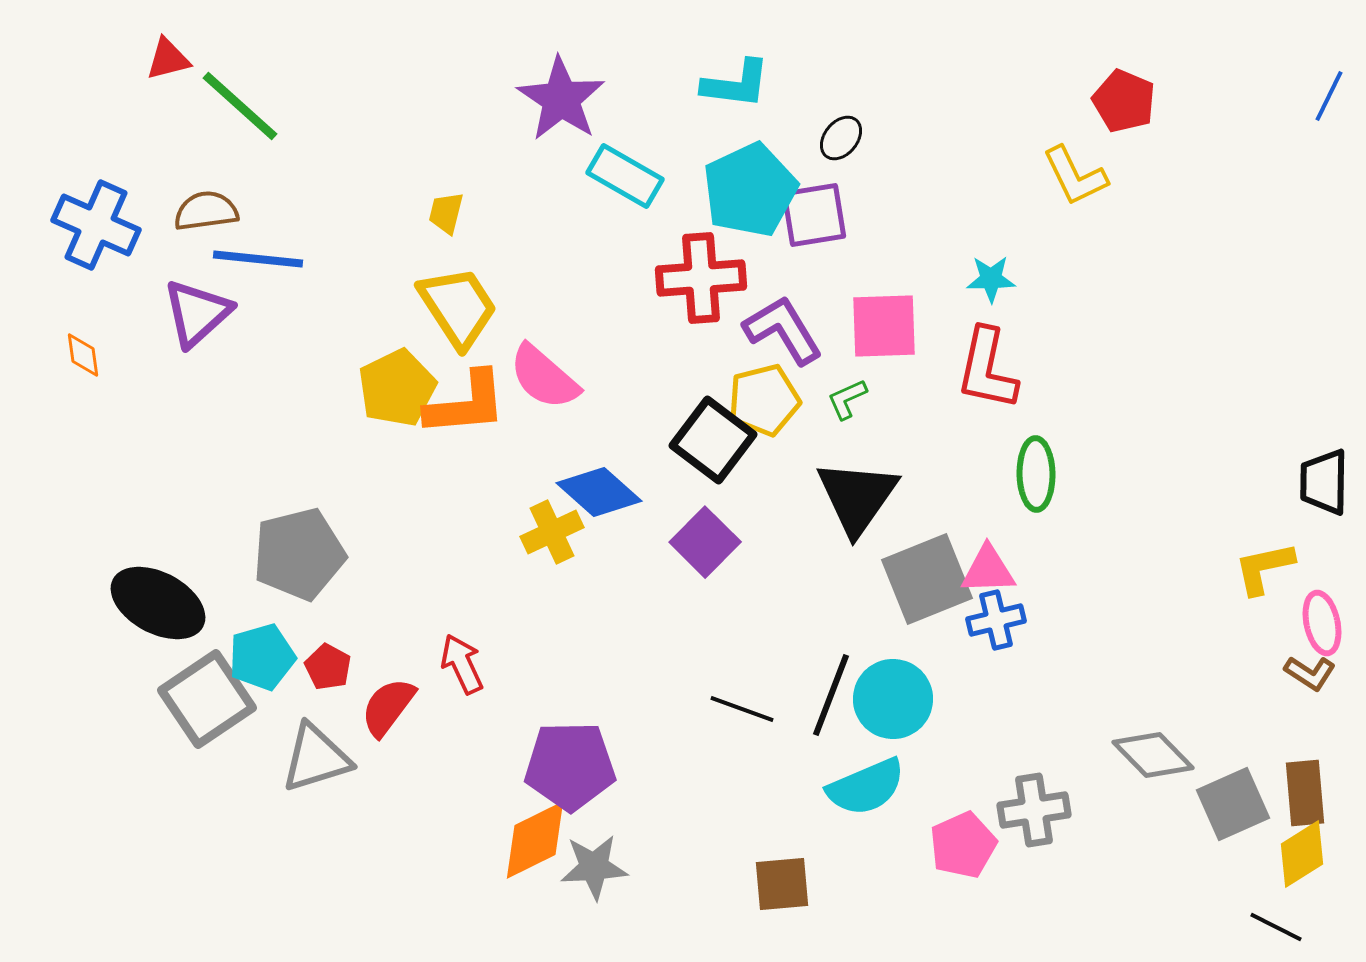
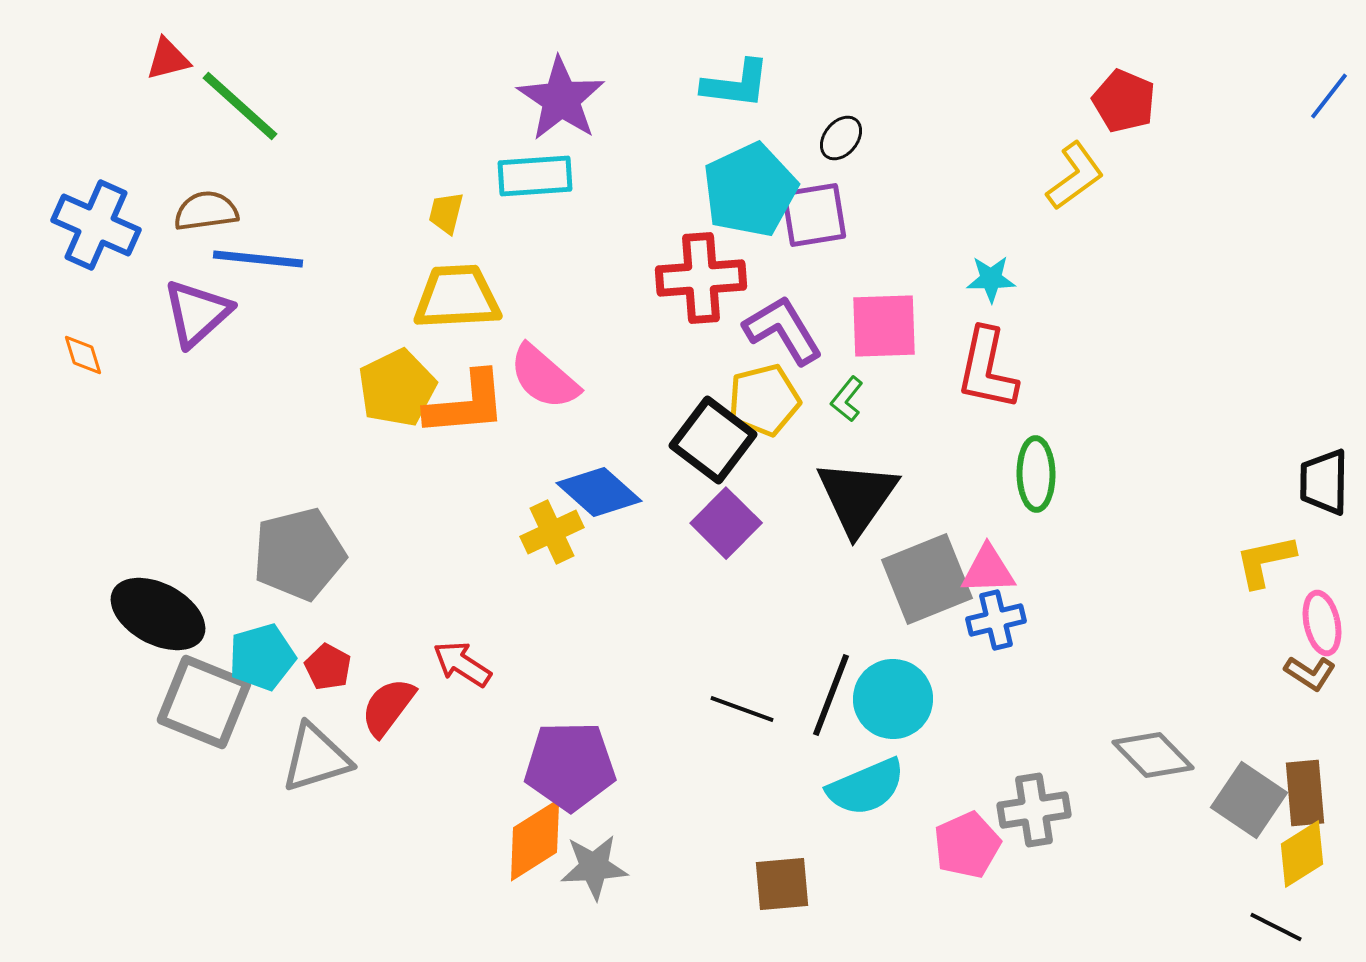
blue line at (1329, 96): rotated 12 degrees clockwise
cyan rectangle at (625, 176): moved 90 px left; rotated 34 degrees counterclockwise
yellow L-shape at (1075, 176): rotated 100 degrees counterclockwise
yellow trapezoid at (458, 307): moved 1 px left, 10 px up; rotated 60 degrees counterclockwise
orange diamond at (83, 355): rotated 9 degrees counterclockwise
green L-shape at (847, 399): rotated 27 degrees counterclockwise
purple square at (705, 542): moved 21 px right, 19 px up
yellow L-shape at (1264, 568): moved 1 px right, 7 px up
black ellipse at (158, 603): moved 11 px down
red arrow at (462, 664): rotated 32 degrees counterclockwise
gray square at (207, 699): moved 3 px left, 3 px down; rotated 34 degrees counterclockwise
gray square at (1233, 804): moved 16 px right, 4 px up; rotated 32 degrees counterclockwise
orange diamond at (535, 840): rotated 6 degrees counterclockwise
pink pentagon at (963, 845): moved 4 px right
